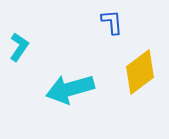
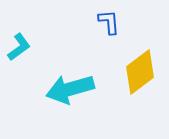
blue L-shape: moved 3 px left
cyan L-shape: rotated 20 degrees clockwise
